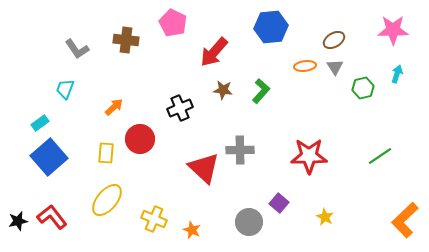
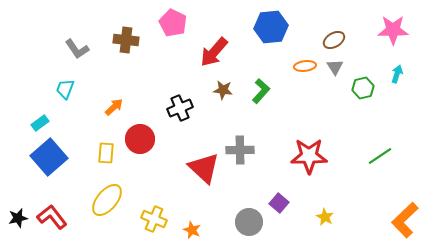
black star: moved 3 px up
